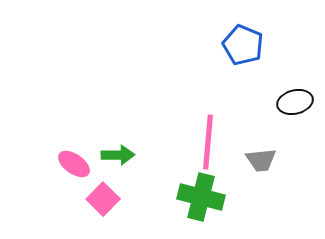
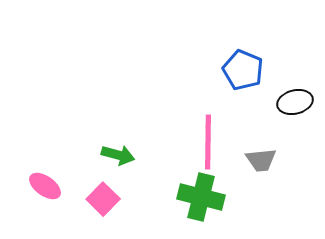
blue pentagon: moved 25 px down
pink line: rotated 4 degrees counterclockwise
green arrow: rotated 16 degrees clockwise
pink ellipse: moved 29 px left, 22 px down
